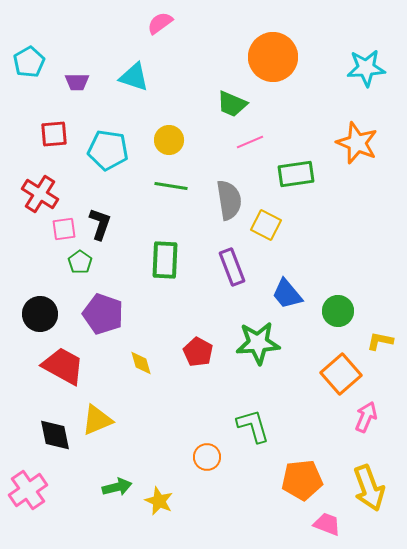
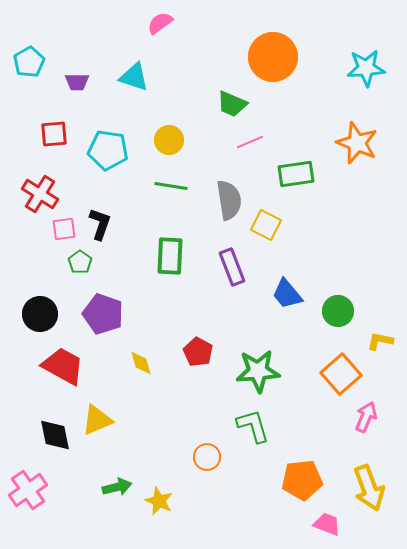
green rectangle at (165, 260): moved 5 px right, 4 px up
green star at (258, 343): moved 28 px down
